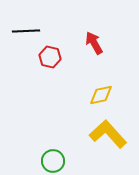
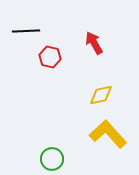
green circle: moved 1 px left, 2 px up
